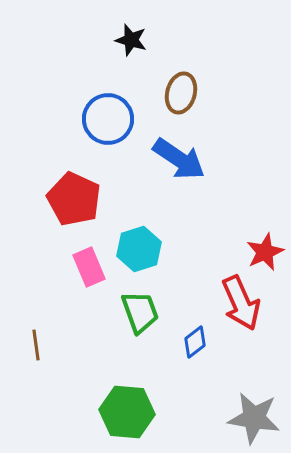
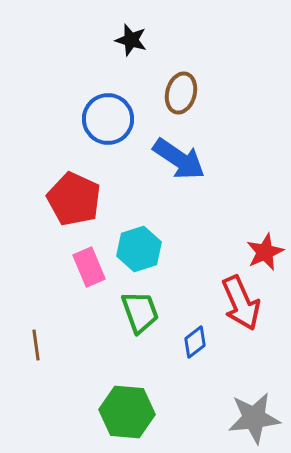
gray star: rotated 16 degrees counterclockwise
